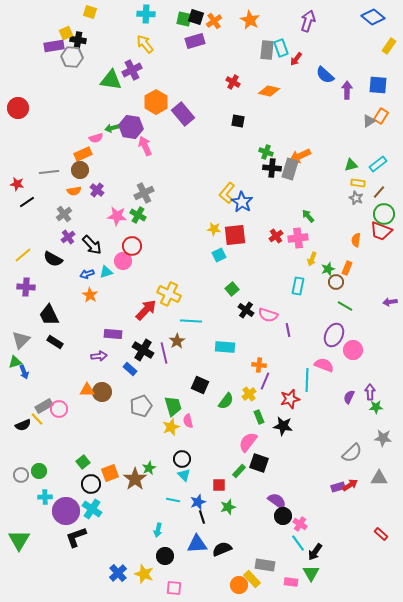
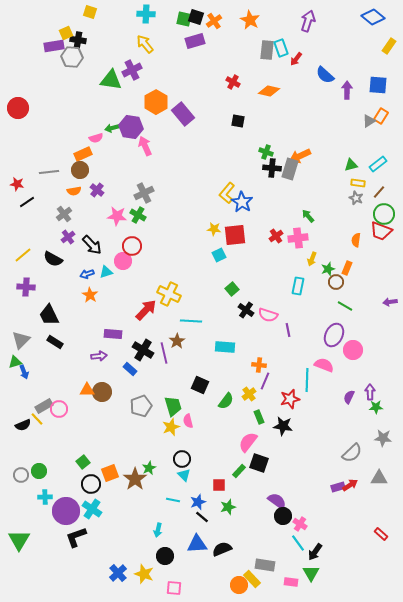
black line at (202, 517): rotated 32 degrees counterclockwise
